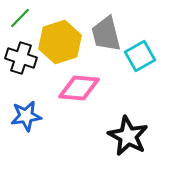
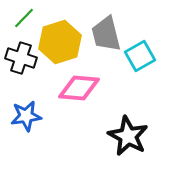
green line: moved 4 px right
